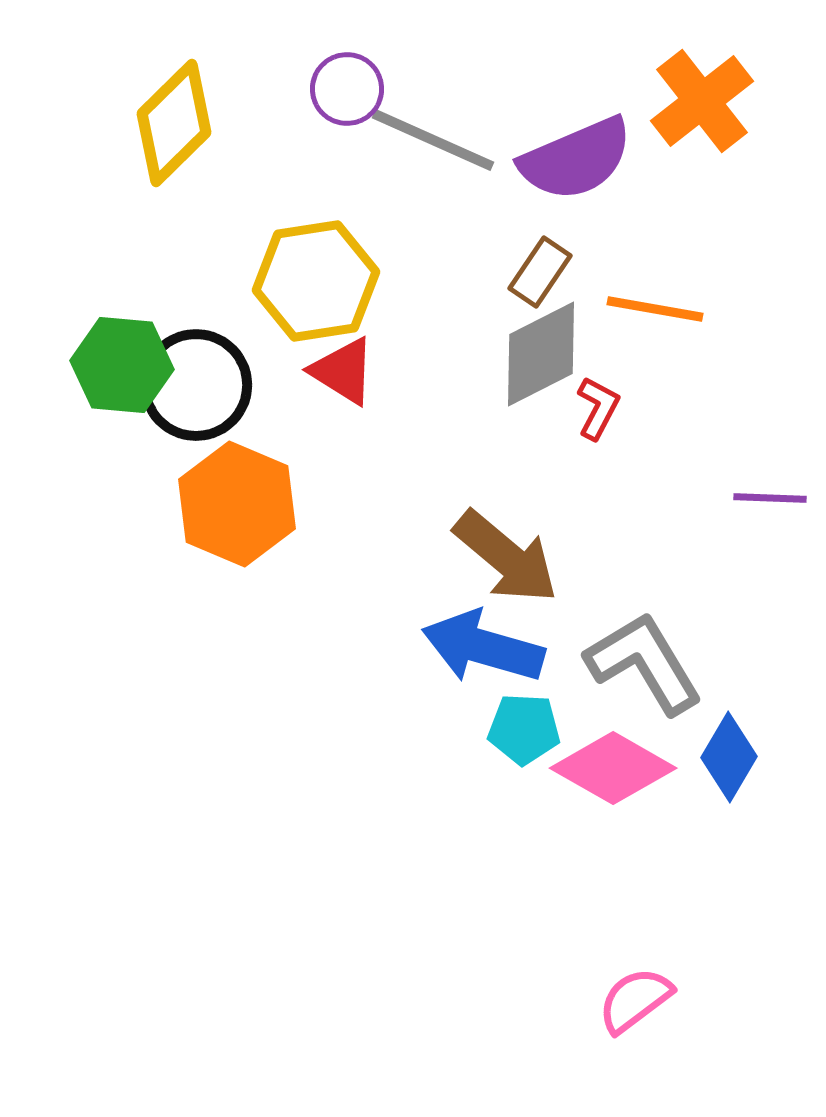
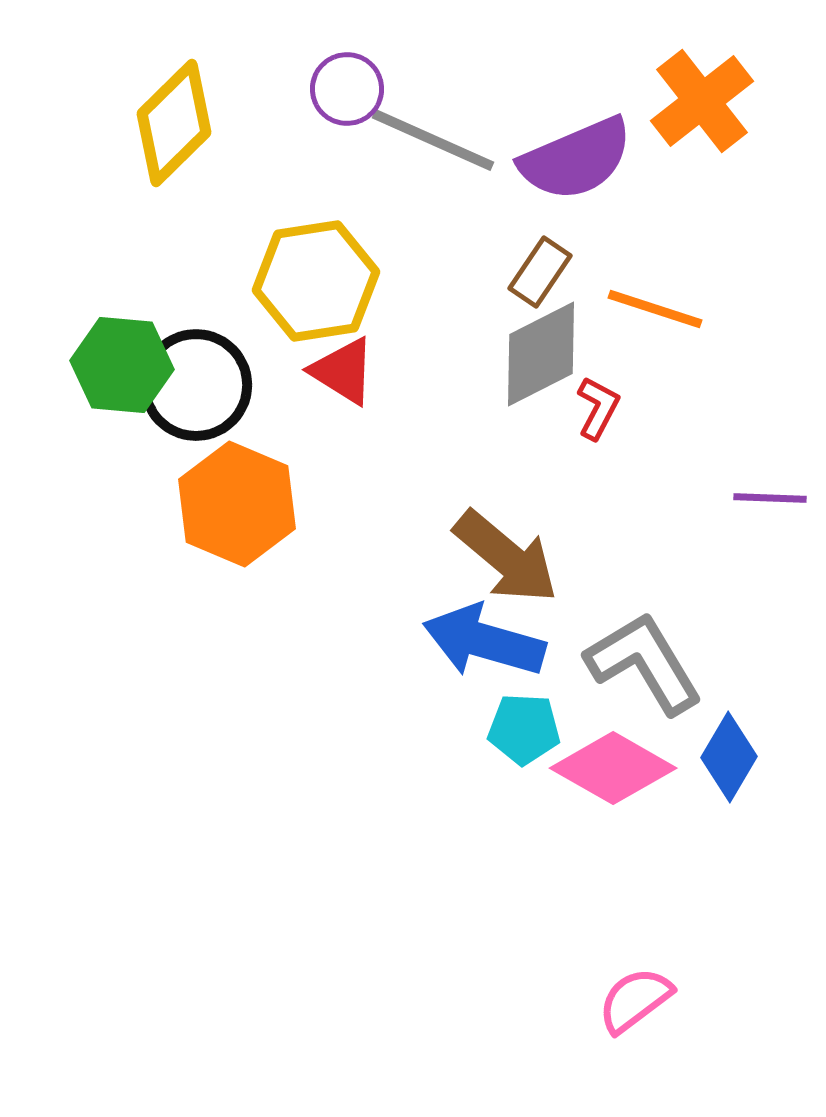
orange line: rotated 8 degrees clockwise
blue arrow: moved 1 px right, 6 px up
